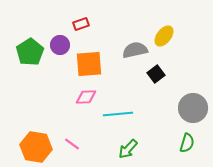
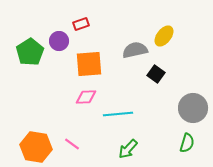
purple circle: moved 1 px left, 4 px up
black square: rotated 18 degrees counterclockwise
